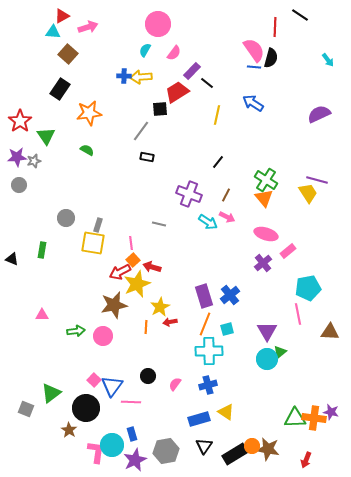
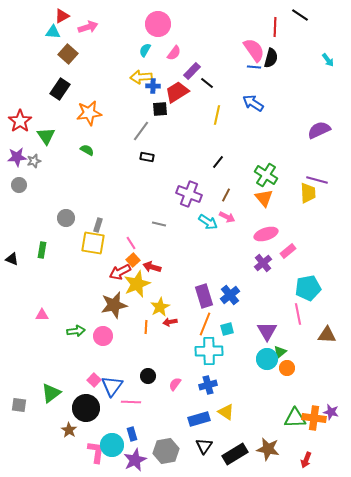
blue cross at (124, 76): moved 29 px right, 10 px down
purple semicircle at (319, 114): moved 16 px down
green cross at (266, 180): moved 5 px up
yellow trapezoid at (308, 193): rotated 30 degrees clockwise
pink ellipse at (266, 234): rotated 35 degrees counterclockwise
pink line at (131, 243): rotated 24 degrees counterclockwise
brown triangle at (330, 332): moved 3 px left, 3 px down
gray square at (26, 409): moved 7 px left, 4 px up; rotated 14 degrees counterclockwise
orange circle at (252, 446): moved 35 px right, 78 px up
